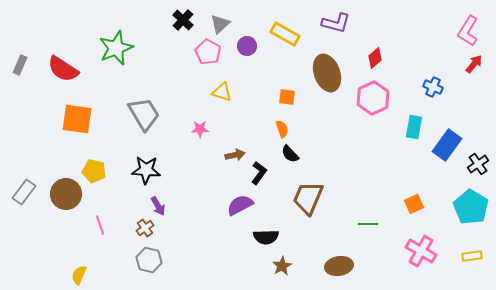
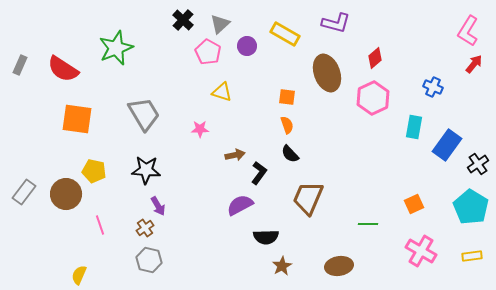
orange semicircle at (282, 129): moved 5 px right, 4 px up
